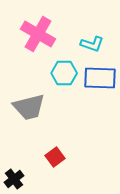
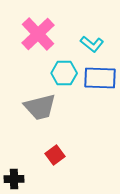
pink cross: rotated 16 degrees clockwise
cyan L-shape: rotated 20 degrees clockwise
gray trapezoid: moved 11 px right
red square: moved 2 px up
black cross: rotated 36 degrees clockwise
